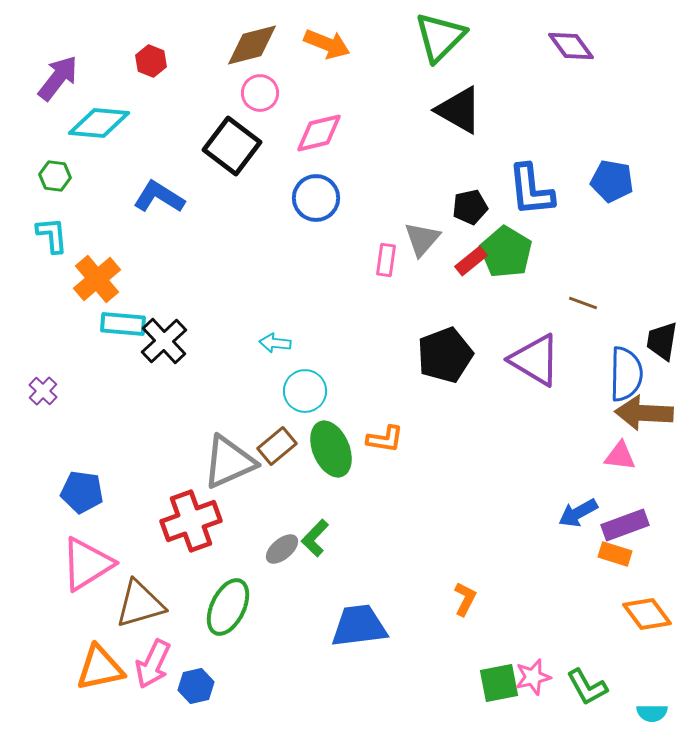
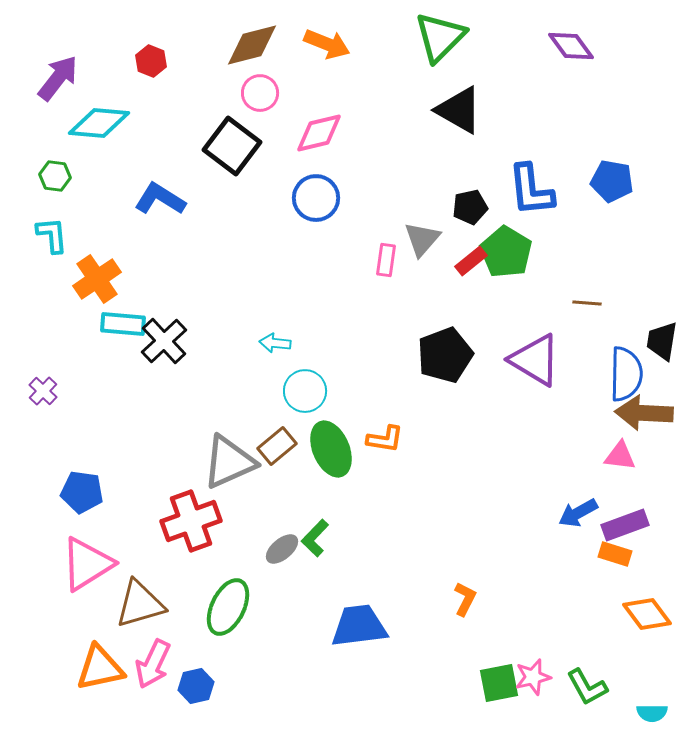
blue L-shape at (159, 197): moved 1 px right, 2 px down
orange cross at (97, 279): rotated 6 degrees clockwise
brown line at (583, 303): moved 4 px right; rotated 16 degrees counterclockwise
